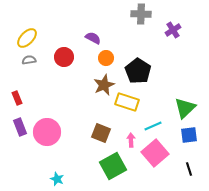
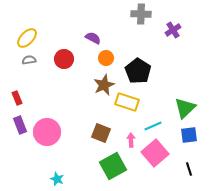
red circle: moved 2 px down
purple rectangle: moved 2 px up
